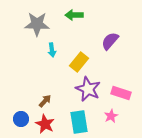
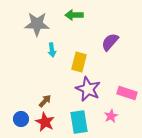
purple semicircle: moved 1 px down
yellow rectangle: rotated 24 degrees counterclockwise
pink rectangle: moved 6 px right
red star: moved 2 px up
